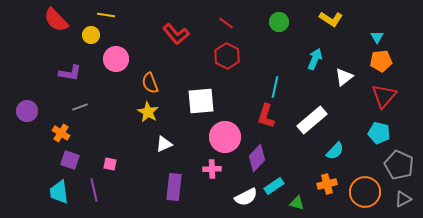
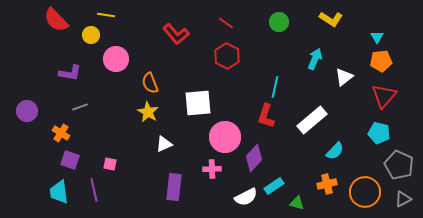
white square at (201, 101): moved 3 px left, 2 px down
purple diamond at (257, 158): moved 3 px left
